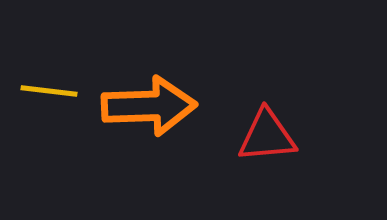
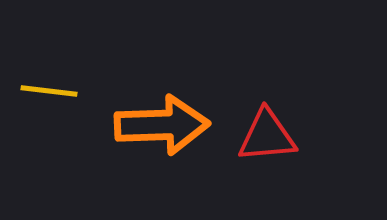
orange arrow: moved 13 px right, 19 px down
